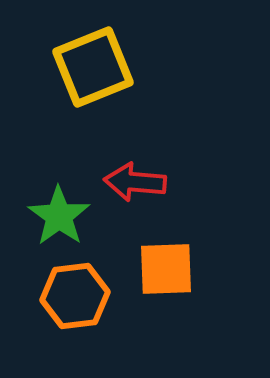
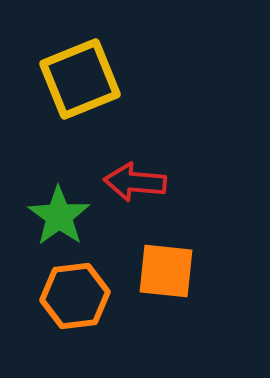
yellow square: moved 13 px left, 12 px down
orange square: moved 2 px down; rotated 8 degrees clockwise
